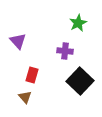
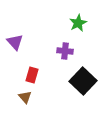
purple triangle: moved 3 px left, 1 px down
black square: moved 3 px right
